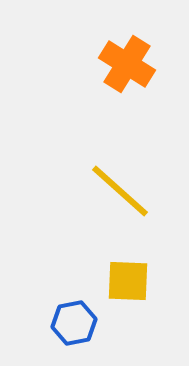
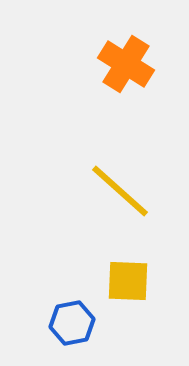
orange cross: moved 1 px left
blue hexagon: moved 2 px left
